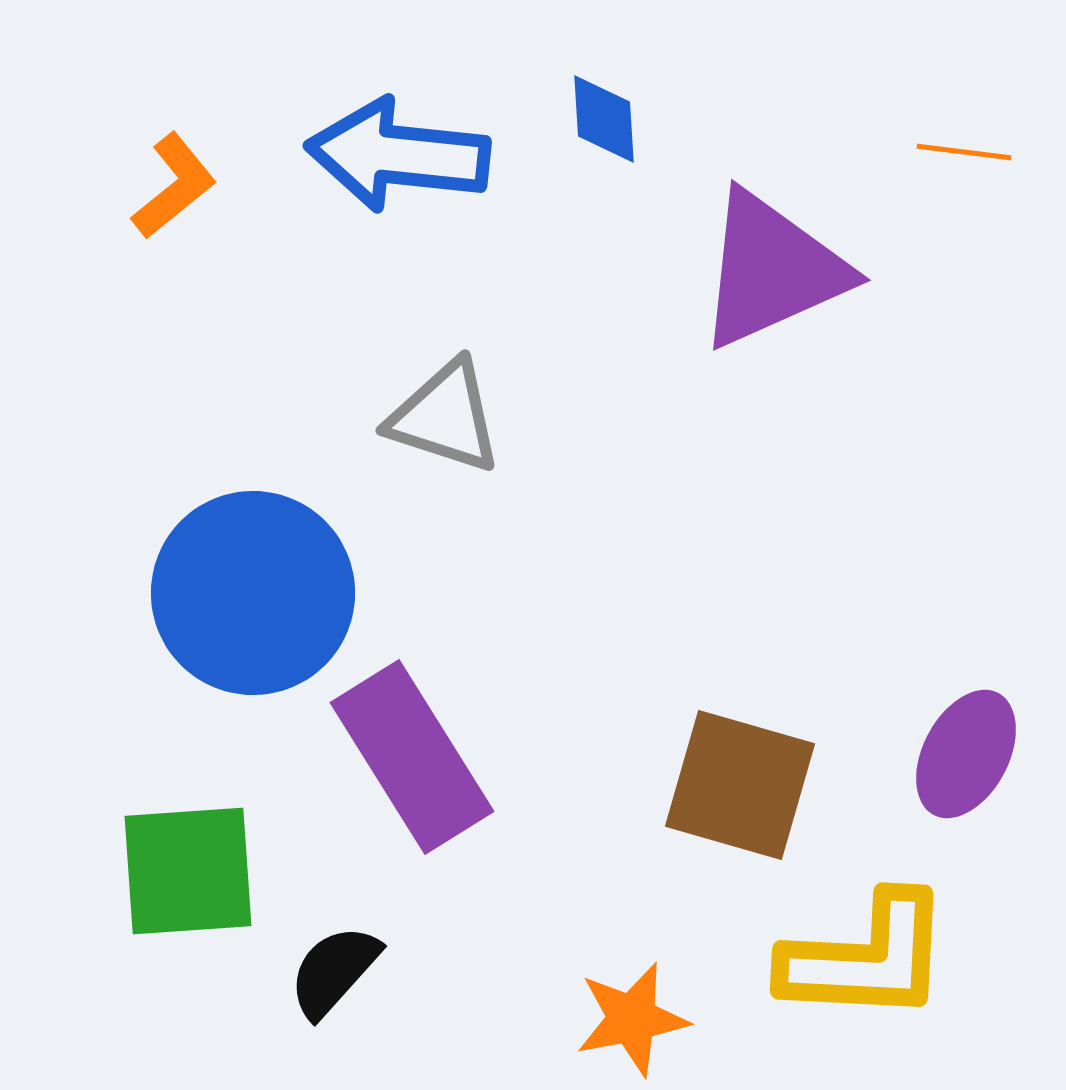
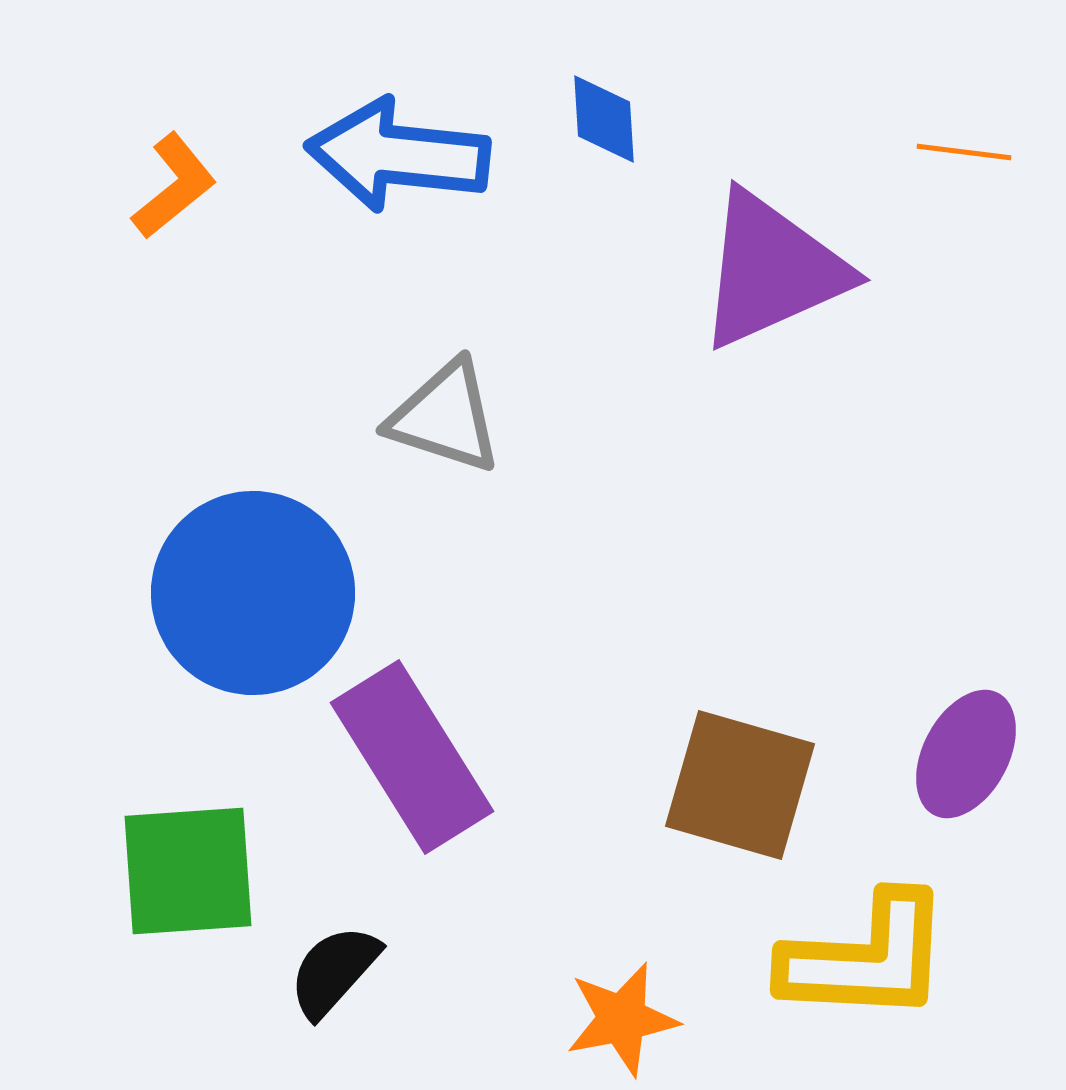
orange star: moved 10 px left
